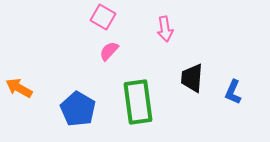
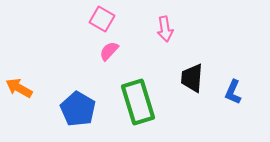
pink square: moved 1 px left, 2 px down
green rectangle: rotated 9 degrees counterclockwise
